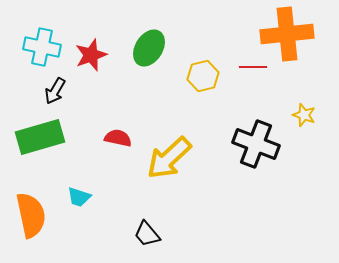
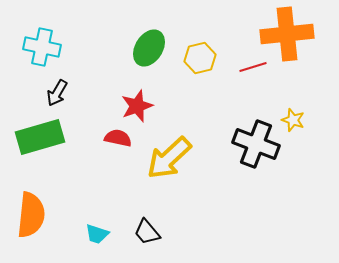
red star: moved 46 px right, 51 px down
red line: rotated 16 degrees counterclockwise
yellow hexagon: moved 3 px left, 18 px up
black arrow: moved 2 px right, 2 px down
yellow star: moved 11 px left, 5 px down
cyan trapezoid: moved 18 px right, 37 px down
orange semicircle: rotated 18 degrees clockwise
black trapezoid: moved 2 px up
